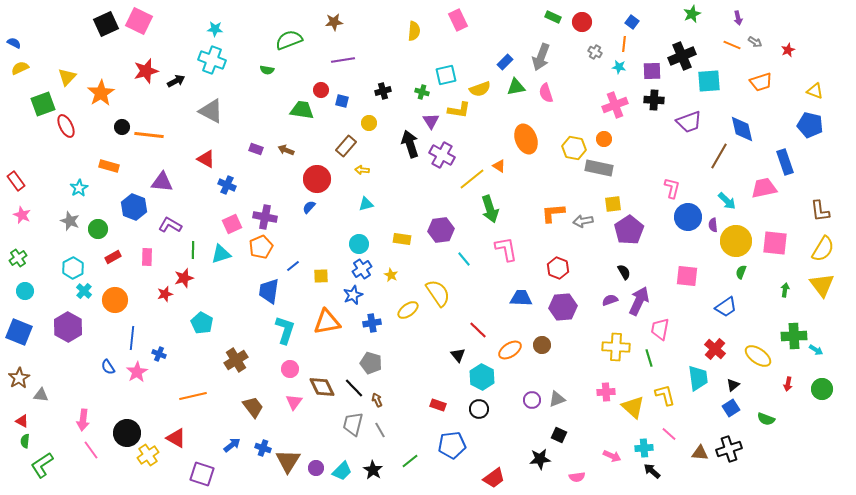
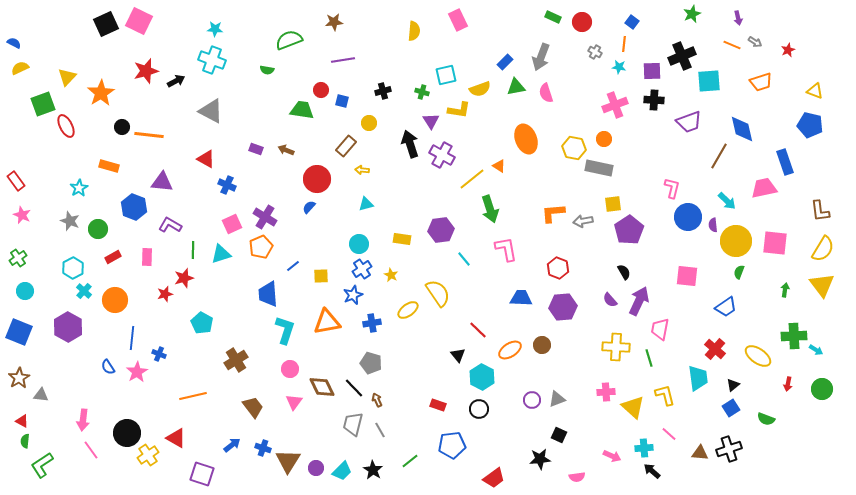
purple cross at (265, 217): rotated 20 degrees clockwise
green semicircle at (741, 272): moved 2 px left
blue trapezoid at (269, 291): moved 1 px left, 3 px down; rotated 12 degrees counterclockwise
purple semicircle at (610, 300): rotated 112 degrees counterclockwise
